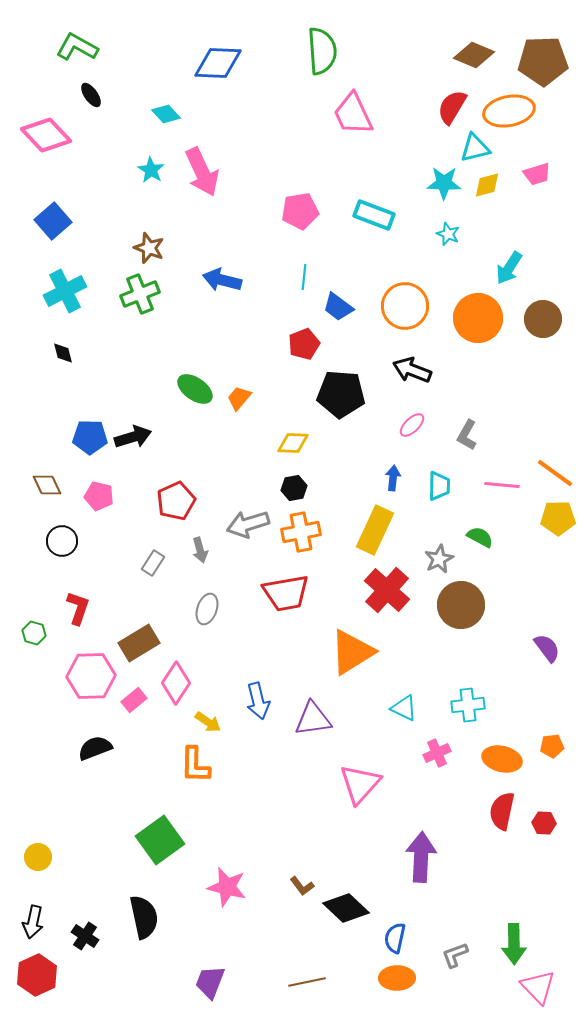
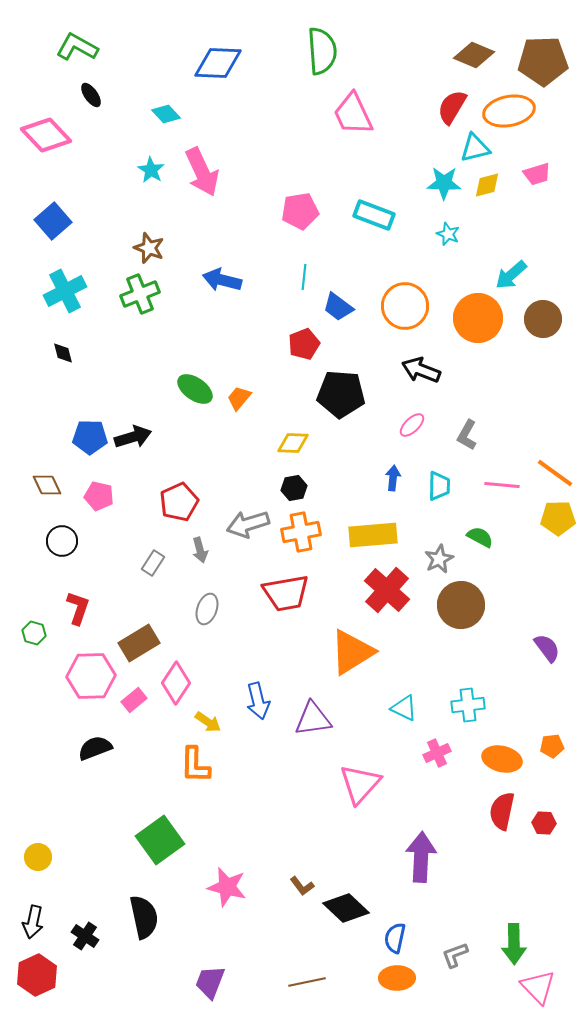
cyan arrow at (509, 268): moved 2 px right, 7 px down; rotated 16 degrees clockwise
black arrow at (412, 370): moved 9 px right
red pentagon at (176, 501): moved 3 px right, 1 px down
yellow rectangle at (375, 530): moved 2 px left, 5 px down; rotated 60 degrees clockwise
